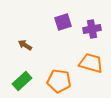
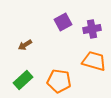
purple square: rotated 12 degrees counterclockwise
brown arrow: rotated 64 degrees counterclockwise
orange trapezoid: moved 3 px right, 2 px up
green rectangle: moved 1 px right, 1 px up
